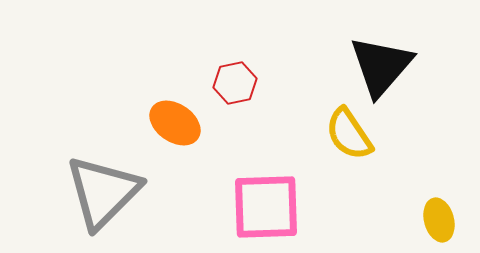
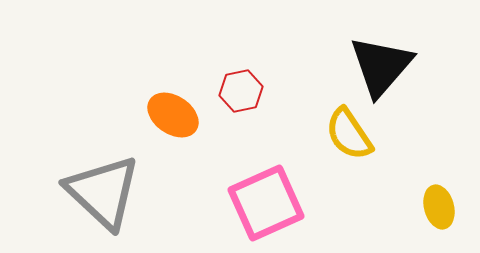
red hexagon: moved 6 px right, 8 px down
orange ellipse: moved 2 px left, 8 px up
gray triangle: rotated 32 degrees counterclockwise
pink square: moved 4 px up; rotated 22 degrees counterclockwise
yellow ellipse: moved 13 px up
